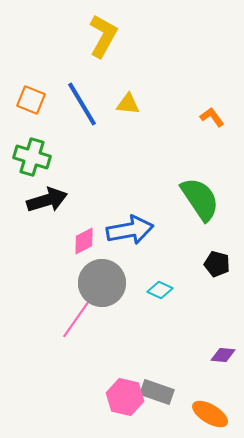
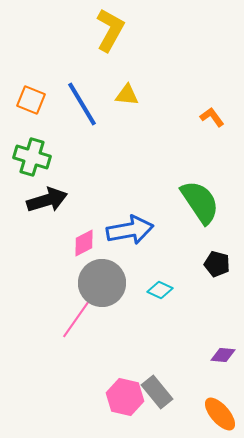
yellow L-shape: moved 7 px right, 6 px up
yellow triangle: moved 1 px left, 9 px up
green semicircle: moved 3 px down
pink diamond: moved 2 px down
gray rectangle: rotated 32 degrees clockwise
orange ellipse: moved 10 px right; rotated 18 degrees clockwise
